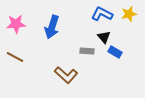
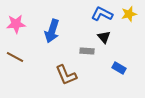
blue arrow: moved 4 px down
blue rectangle: moved 4 px right, 16 px down
brown L-shape: rotated 25 degrees clockwise
